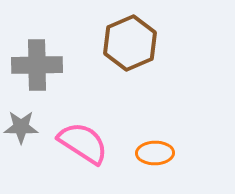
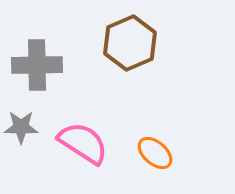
orange ellipse: rotated 42 degrees clockwise
